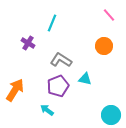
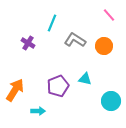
gray L-shape: moved 14 px right, 20 px up
cyan arrow: moved 9 px left, 1 px down; rotated 144 degrees clockwise
cyan circle: moved 14 px up
